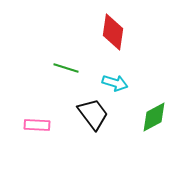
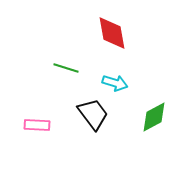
red diamond: moved 1 px left, 1 px down; rotated 18 degrees counterclockwise
